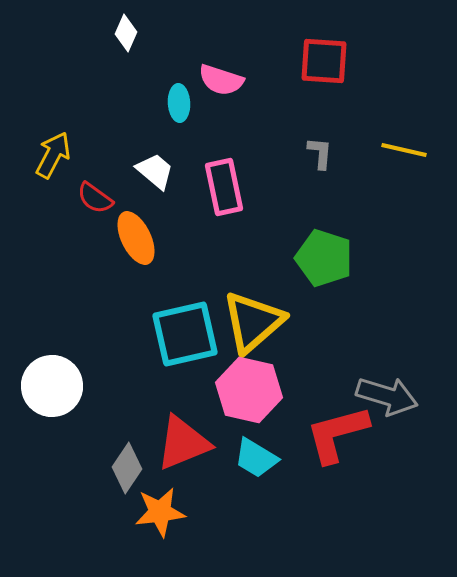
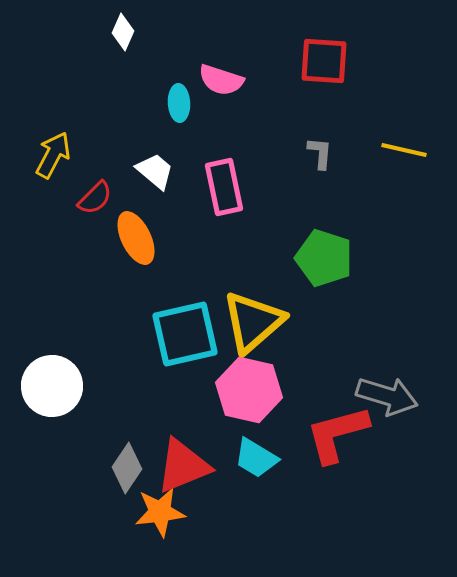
white diamond: moved 3 px left, 1 px up
red semicircle: rotated 81 degrees counterclockwise
red triangle: moved 23 px down
